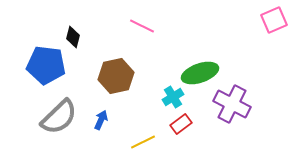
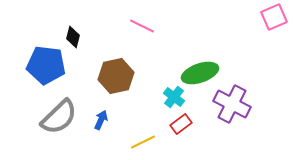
pink square: moved 3 px up
cyan cross: moved 1 px right; rotated 20 degrees counterclockwise
